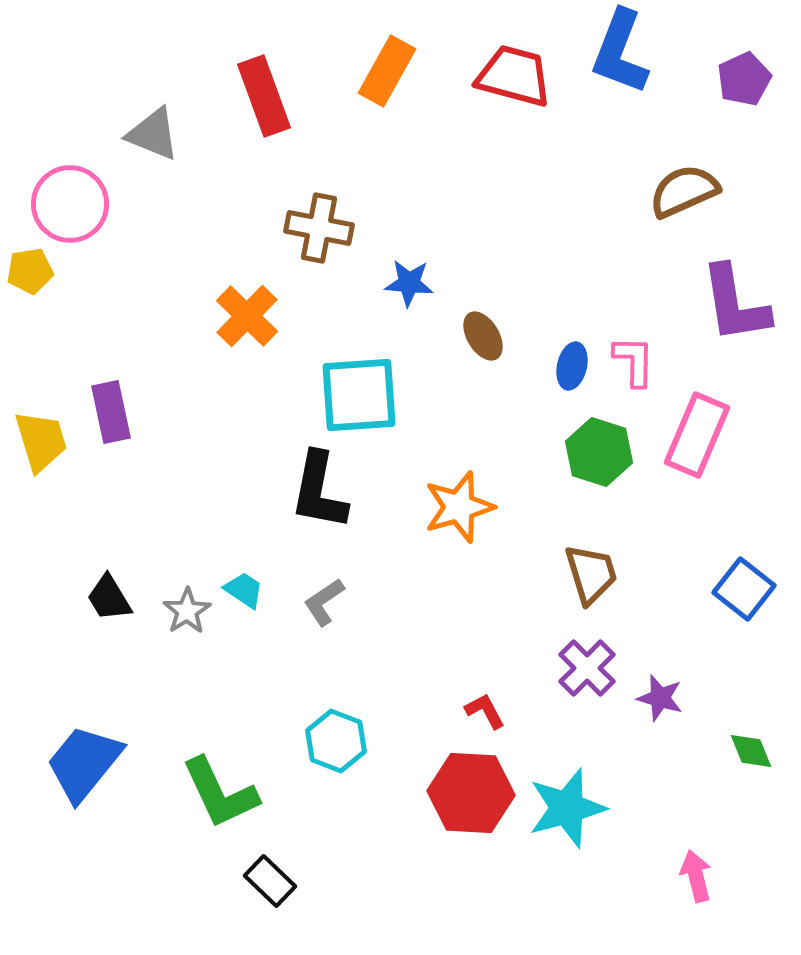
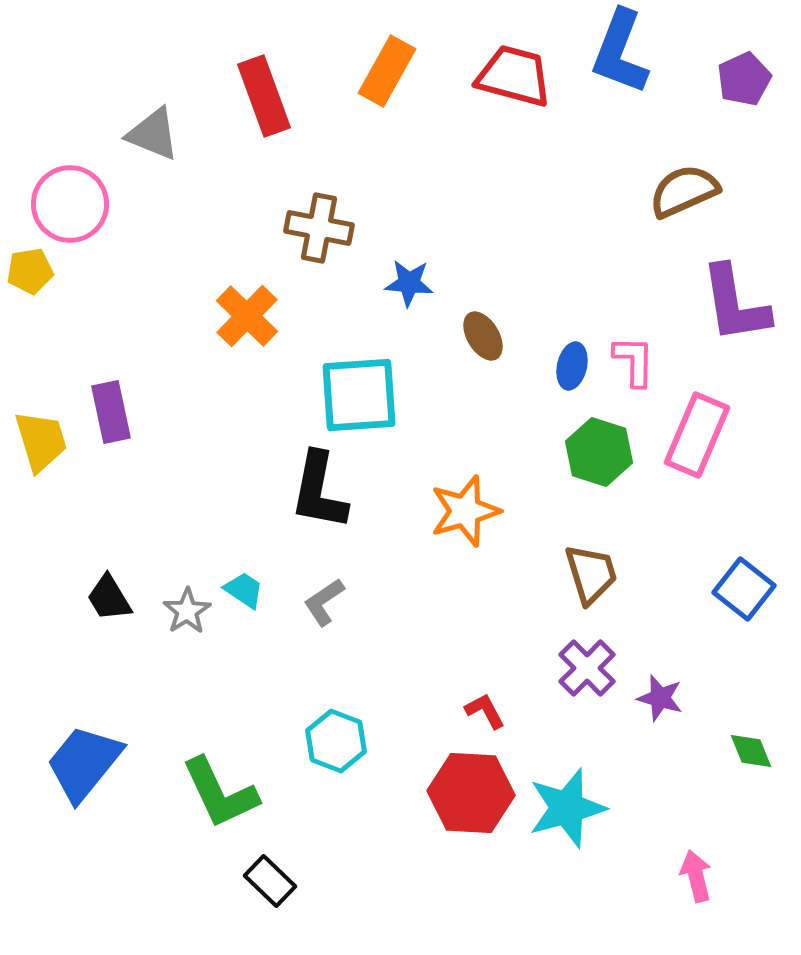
orange star: moved 6 px right, 4 px down
